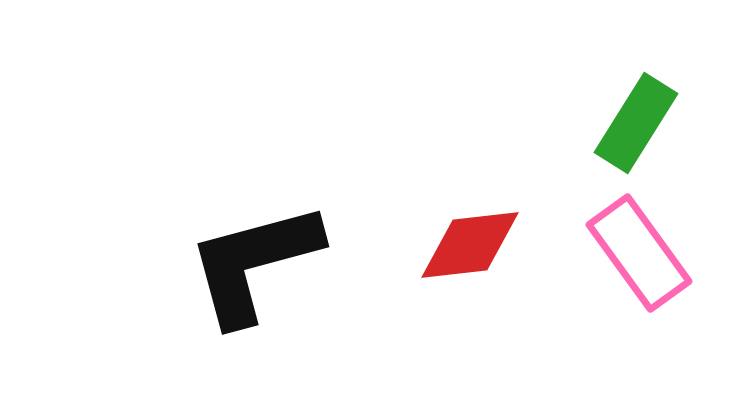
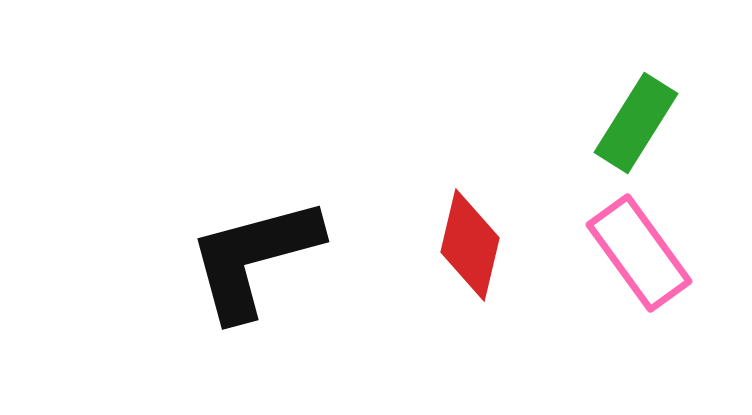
red diamond: rotated 70 degrees counterclockwise
black L-shape: moved 5 px up
